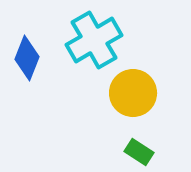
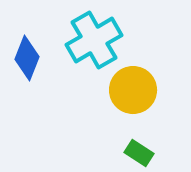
yellow circle: moved 3 px up
green rectangle: moved 1 px down
